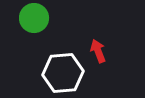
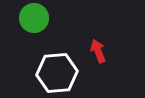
white hexagon: moved 6 px left
